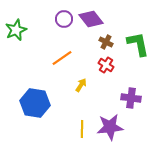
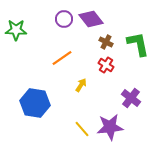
green star: rotated 25 degrees clockwise
purple cross: rotated 30 degrees clockwise
yellow line: rotated 42 degrees counterclockwise
